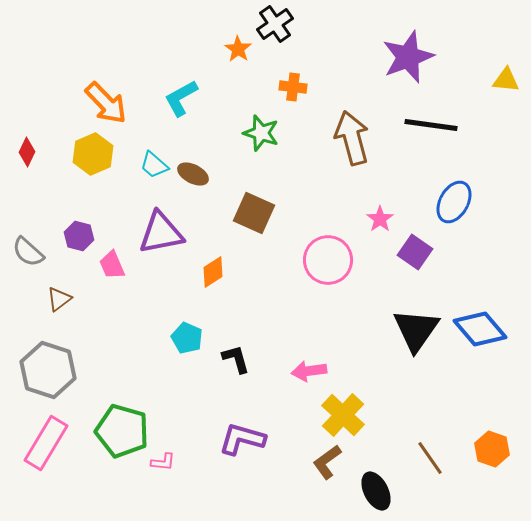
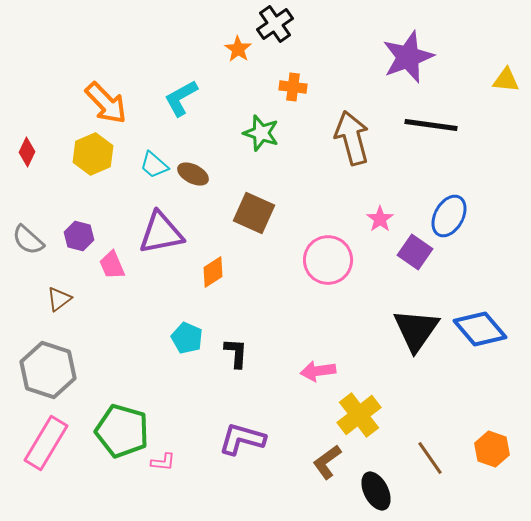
blue ellipse: moved 5 px left, 14 px down
gray semicircle: moved 12 px up
black L-shape: moved 6 px up; rotated 20 degrees clockwise
pink arrow: moved 9 px right
yellow cross: moved 16 px right; rotated 9 degrees clockwise
